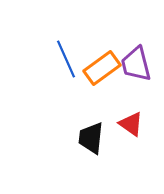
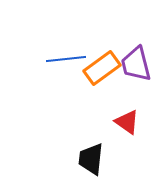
blue line: rotated 72 degrees counterclockwise
red triangle: moved 4 px left, 2 px up
black trapezoid: moved 21 px down
